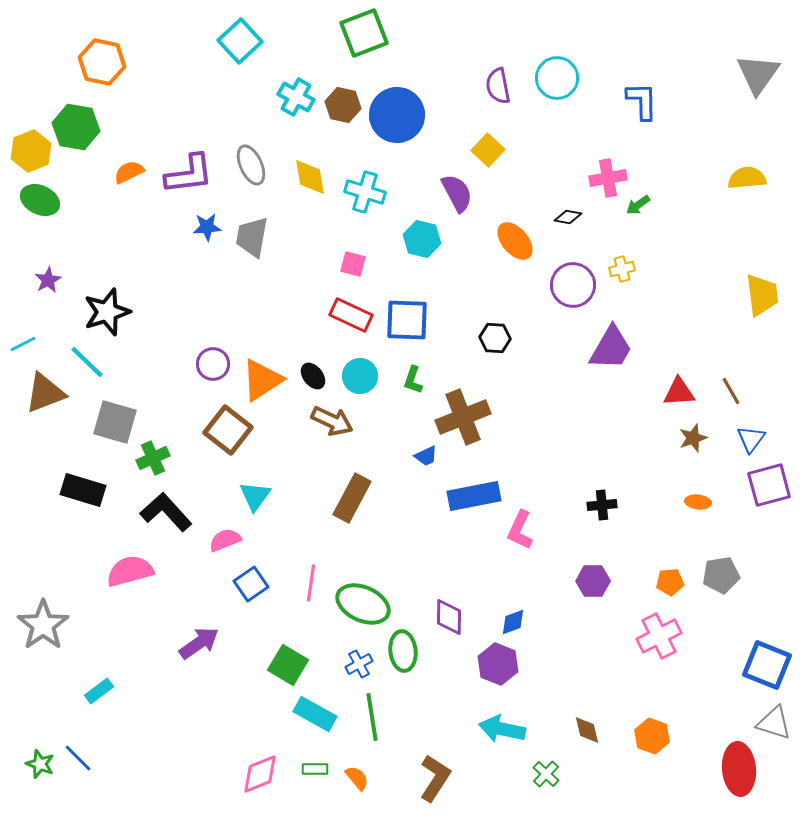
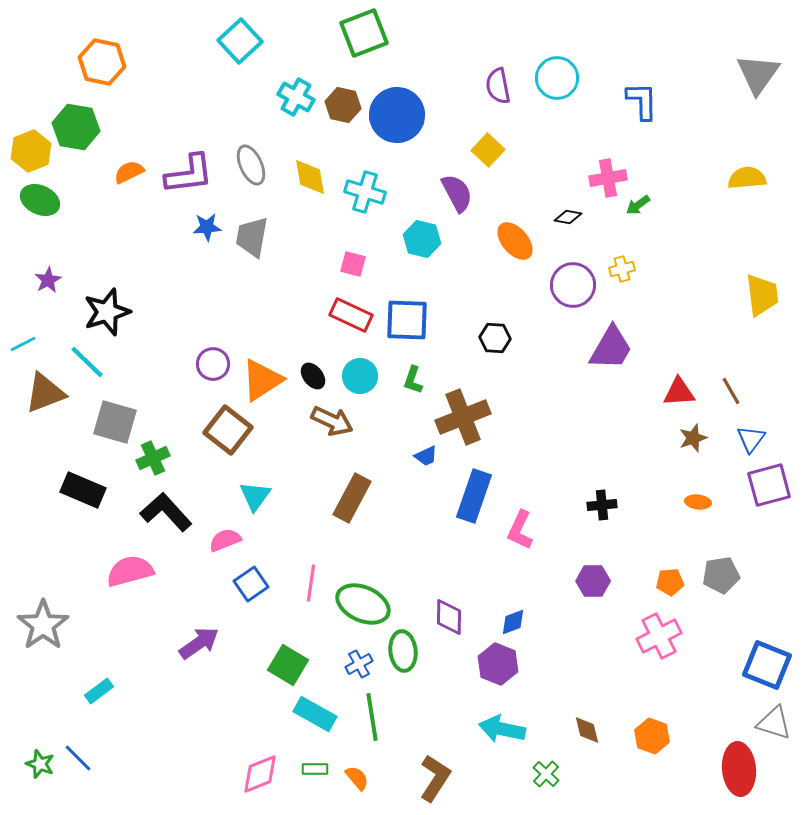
black rectangle at (83, 490): rotated 6 degrees clockwise
blue rectangle at (474, 496): rotated 60 degrees counterclockwise
